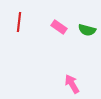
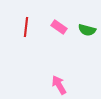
red line: moved 7 px right, 5 px down
pink arrow: moved 13 px left, 1 px down
